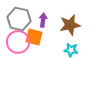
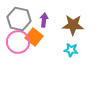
purple arrow: moved 1 px right
brown star: moved 3 px right; rotated 15 degrees clockwise
orange square: rotated 24 degrees clockwise
